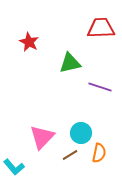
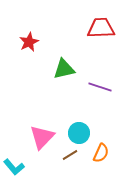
red star: rotated 18 degrees clockwise
green triangle: moved 6 px left, 6 px down
cyan circle: moved 2 px left
orange semicircle: moved 2 px right; rotated 12 degrees clockwise
